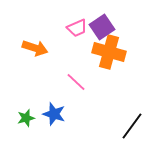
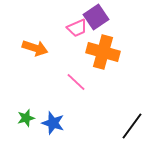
purple square: moved 6 px left, 10 px up
orange cross: moved 6 px left
blue star: moved 1 px left, 9 px down
